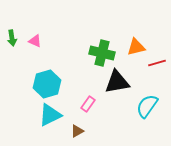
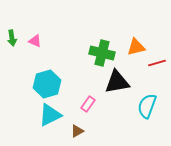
cyan semicircle: rotated 15 degrees counterclockwise
